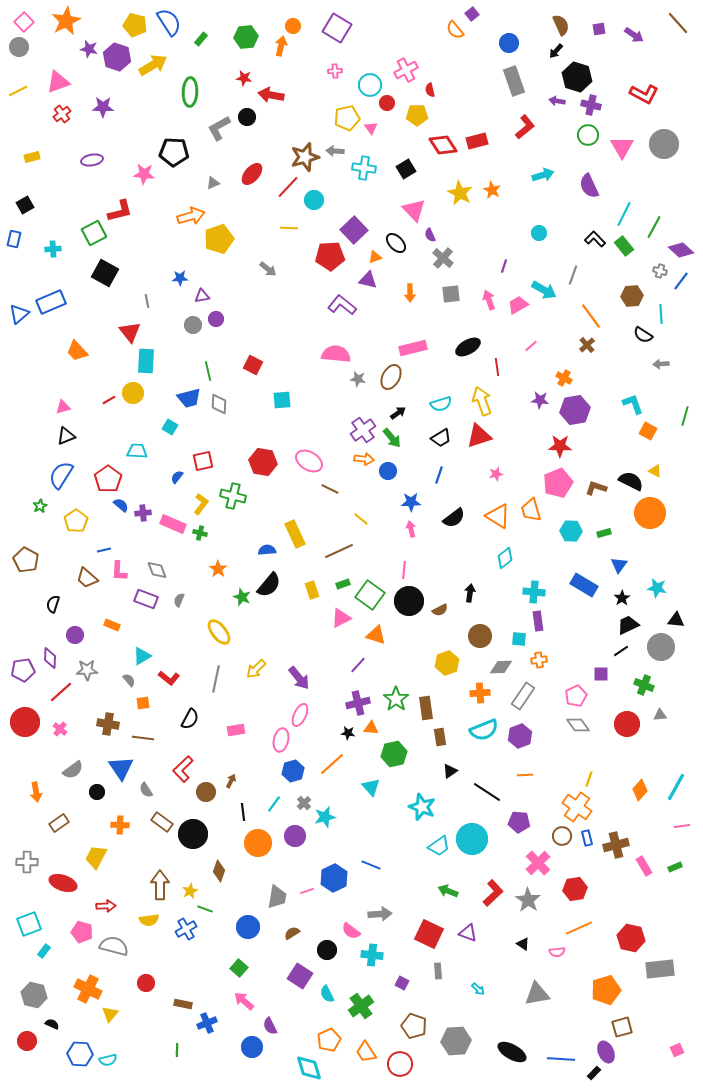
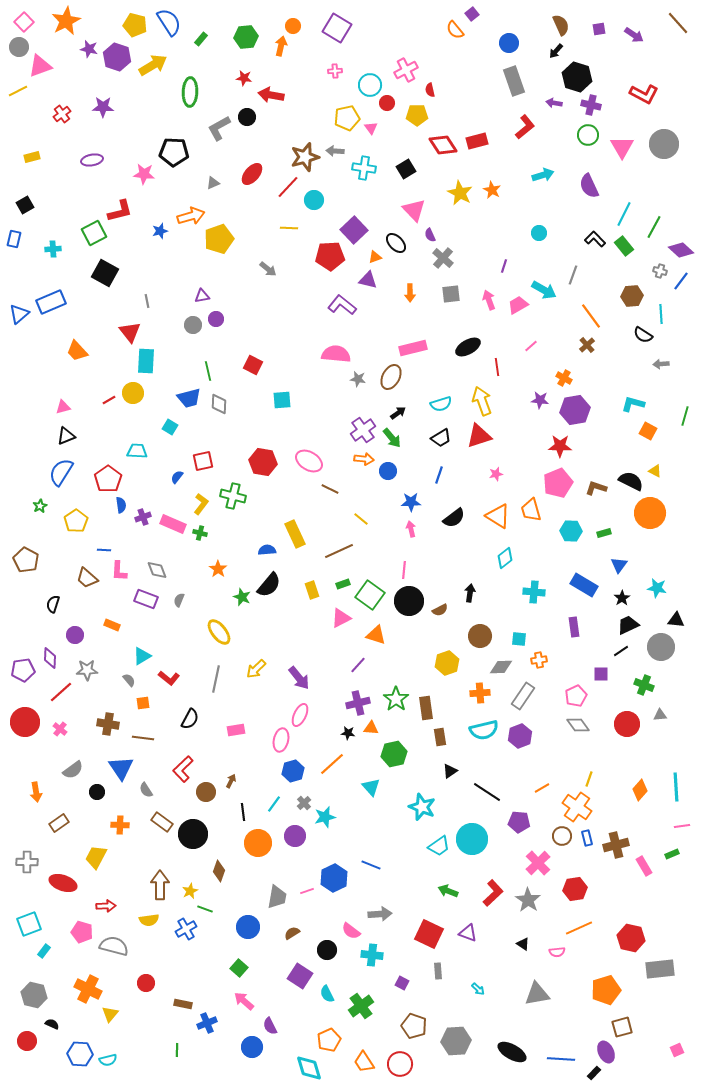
pink triangle at (58, 82): moved 18 px left, 16 px up
purple arrow at (557, 101): moved 3 px left, 2 px down
blue star at (180, 278): moved 20 px left, 47 px up; rotated 14 degrees counterclockwise
cyan L-shape at (633, 404): rotated 55 degrees counterclockwise
blue semicircle at (61, 475): moved 3 px up
blue semicircle at (121, 505): rotated 42 degrees clockwise
purple cross at (143, 513): moved 4 px down; rotated 14 degrees counterclockwise
blue line at (104, 550): rotated 16 degrees clockwise
purple rectangle at (538, 621): moved 36 px right, 6 px down
cyan semicircle at (484, 730): rotated 8 degrees clockwise
orange line at (525, 775): moved 17 px right, 13 px down; rotated 28 degrees counterclockwise
cyan line at (676, 787): rotated 32 degrees counterclockwise
green rectangle at (675, 867): moved 3 px left, 13 px up
orange trapezoid at (366, 1052): moved 2 px left, 10 px down
